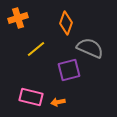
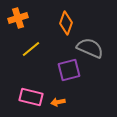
yellow line: moved 5 px left
